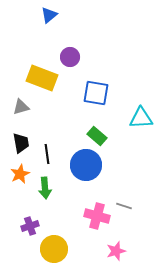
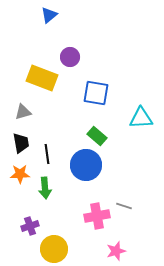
gray triangle: moved 2 px right, 5 px down
orange star: rotated 24 degrees clockwise
pink cross: rotated 25 degrees counterclockwise
